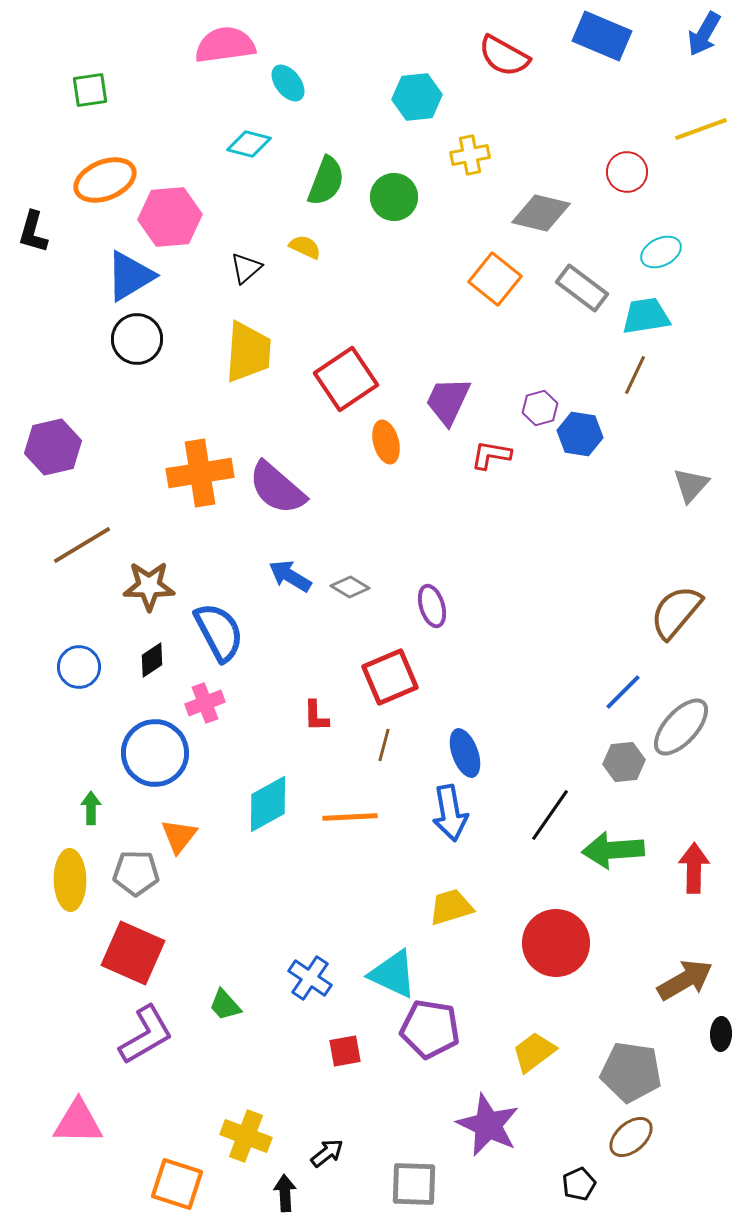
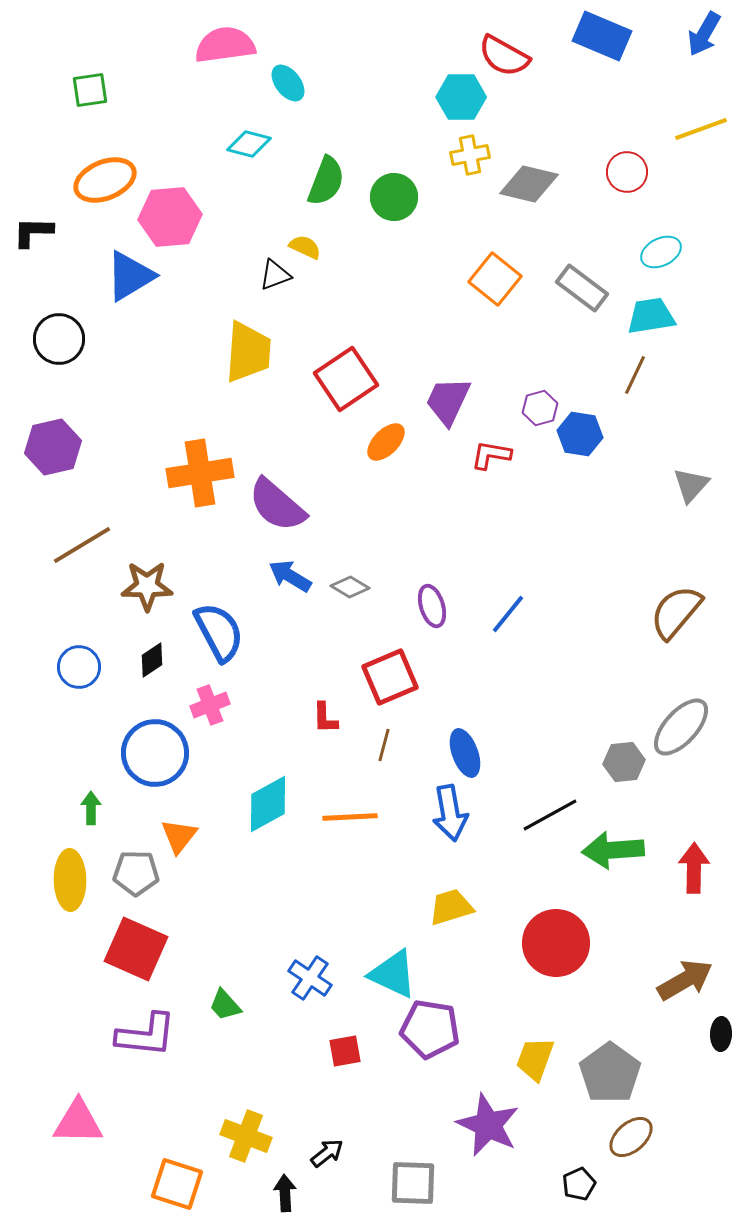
cyan hexagon at (417, 97): moved 44 px right; rotated 6 degrees clockwise
gray diamond at (541, 213): moved 12 px left, 29 px up
black L-shape at (33, 232): rotated 75 degrees clockwise
black triangle at (246, 268): moved 29 px right, 7 px down; rotated 20 degrees clockwise
cyan trapezoid at (646, 316): moved 5 px right
black circle at (137, 339): moved 78 px left
orange ellipse at (386, 442): rotated 60 degrees clockwise
purple semicircle at (277, 488): moved 17 px down
brown star at (149, 586): moved 2 px left
blue line at (623, 692): moved 115 px left, 78 px up; rotated 6 degrees counterclockwise
pink cross at (205, 703): moved 5 px right, 2 px down
red L-shape at (316, 716): moved 9 px right, 2 px down
black line at (550, 815): rotated 26 degrees clockwise
red square at (133, 953): moved 3 px right, 4 px up
purple L-shape at (146, 1035): rotated 36 degrees clockwise
yellow trapezoid at (534, 1052): moved 1 px right, 7 px down; rotated 33 degrees counterclockwise
gray pentagon at (631, 1072): moved 21 px left, 1 px down; rotated 28 degrees clockwise
gray square at (414, 1184): moved 1 px left, 1 px up
